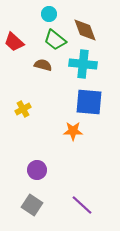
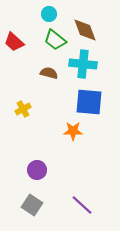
brown semicircle: moved 6 px right, 8 px down
